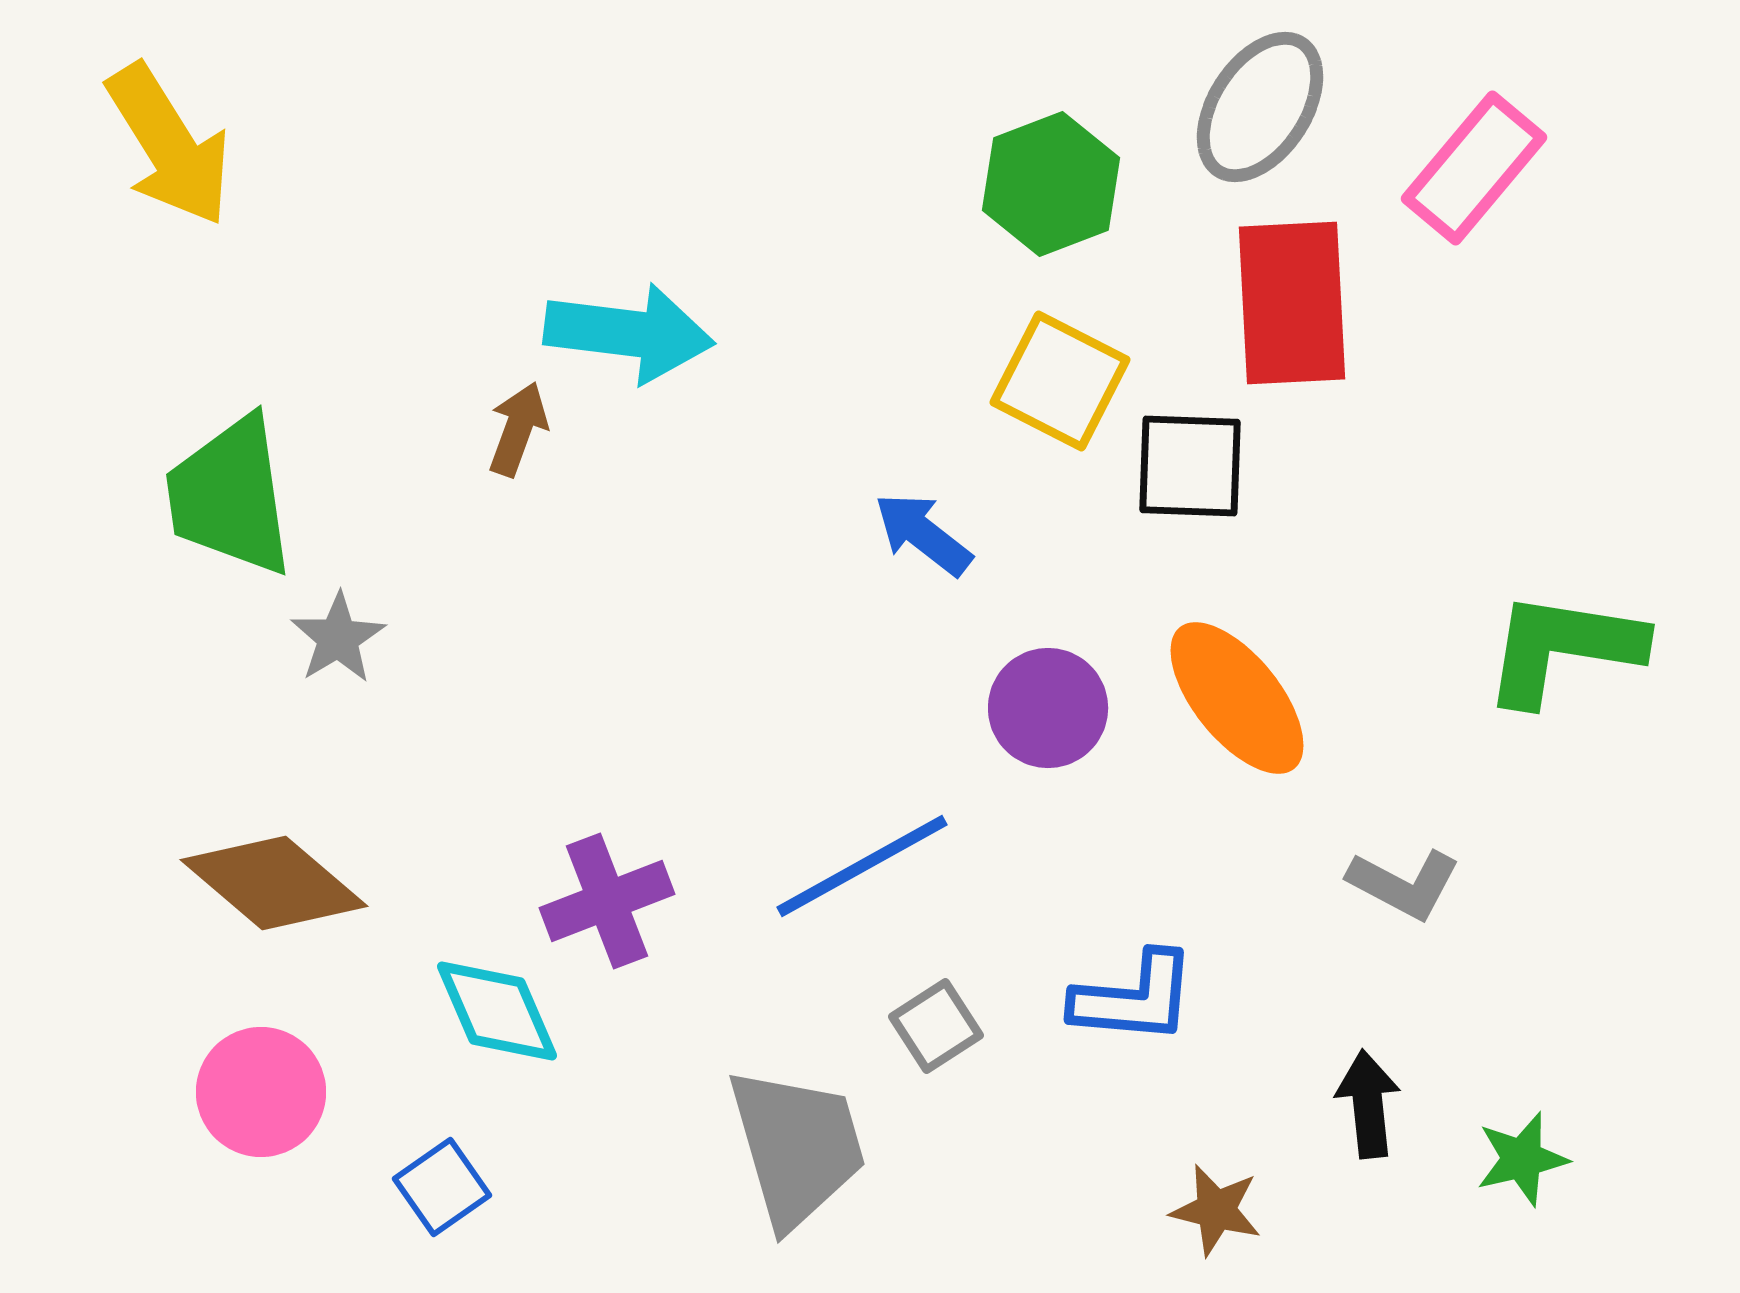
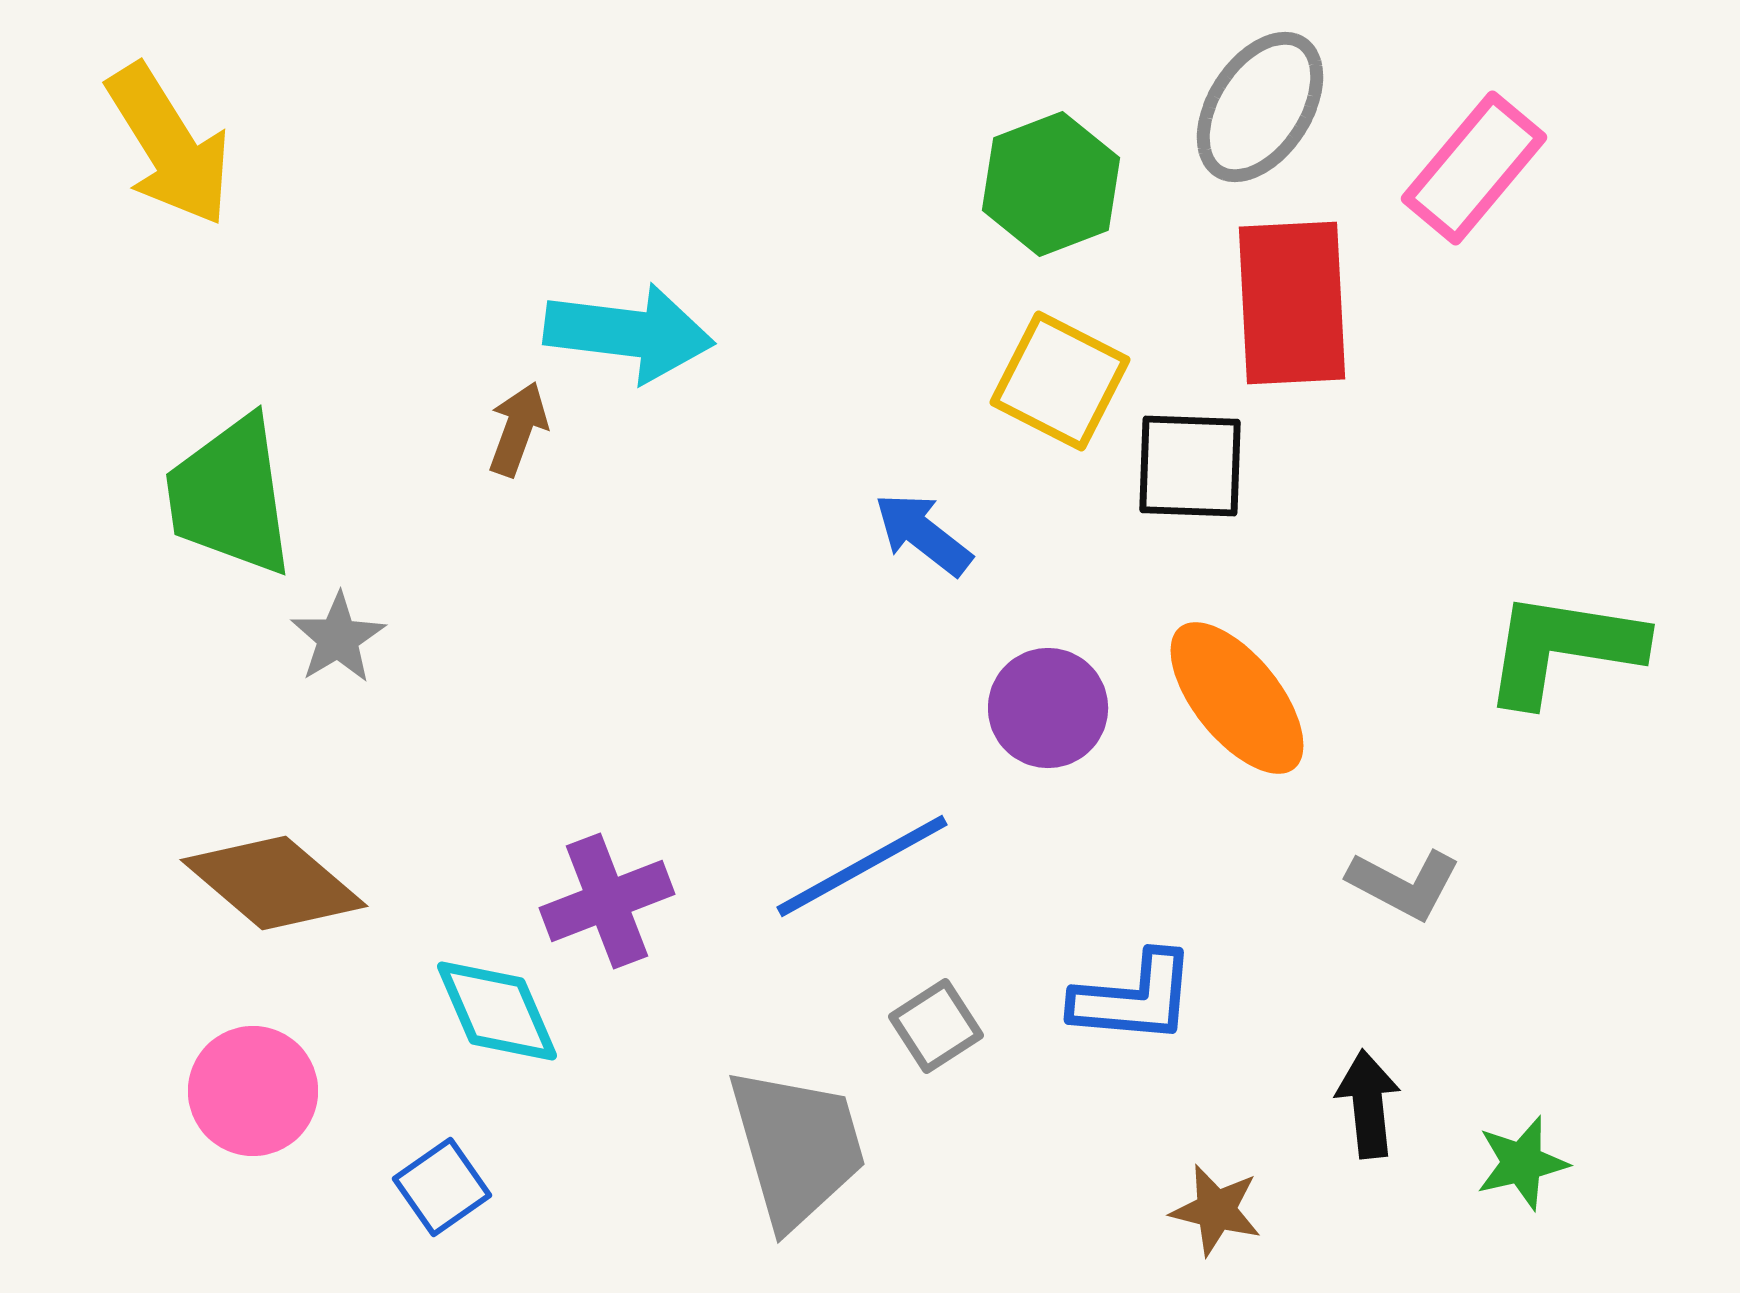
pink circle: moved 8 px left, 1 px up
green star: moved 4 px down
